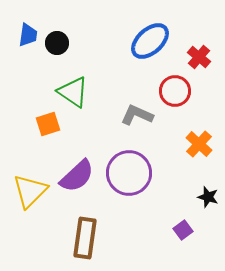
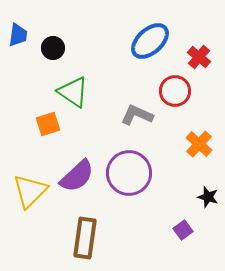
blue trapezoid: moved 10 px left
black circle: moved 4 px left, 5 px down
